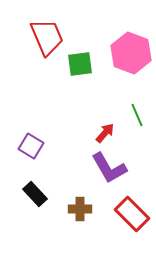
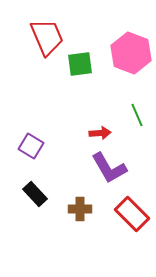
red arrow: moved 5 px left; rotated 45 degrees clockwise
